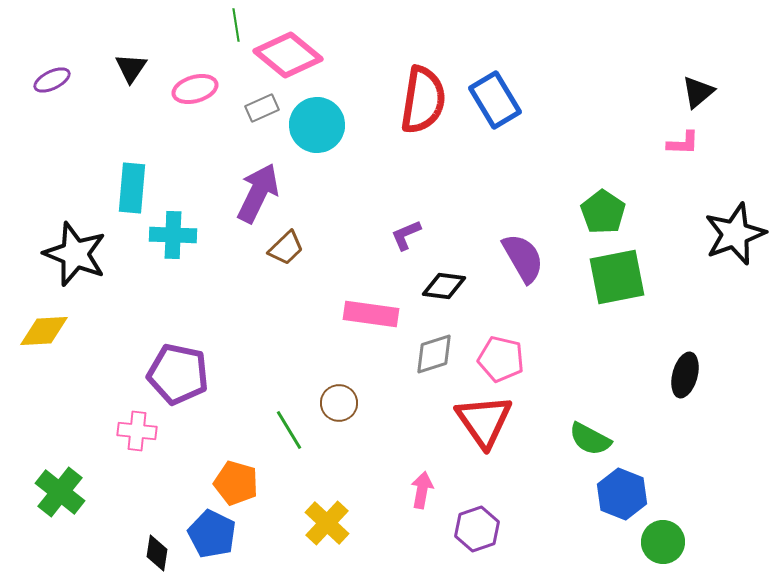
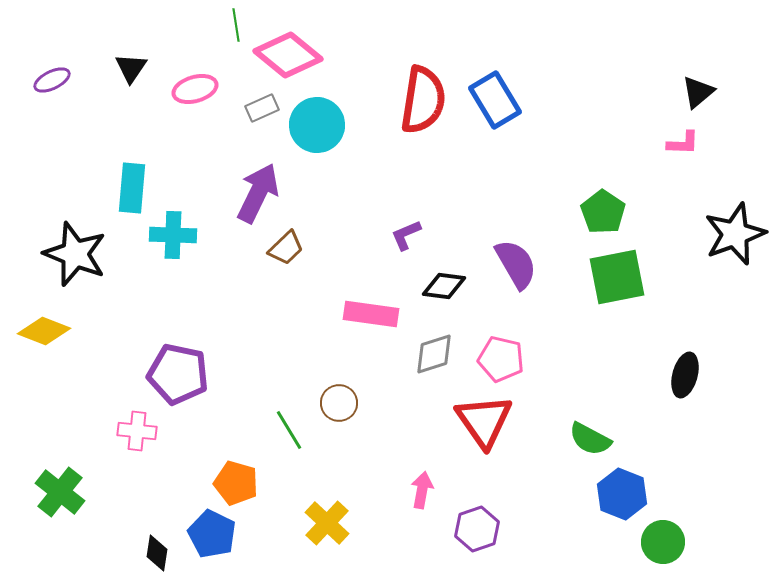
purple semicircle at (523, 258): moved 7 px left, 6 px down
yellow diamond at (44, 331): rotated 24 degrees clockwise
